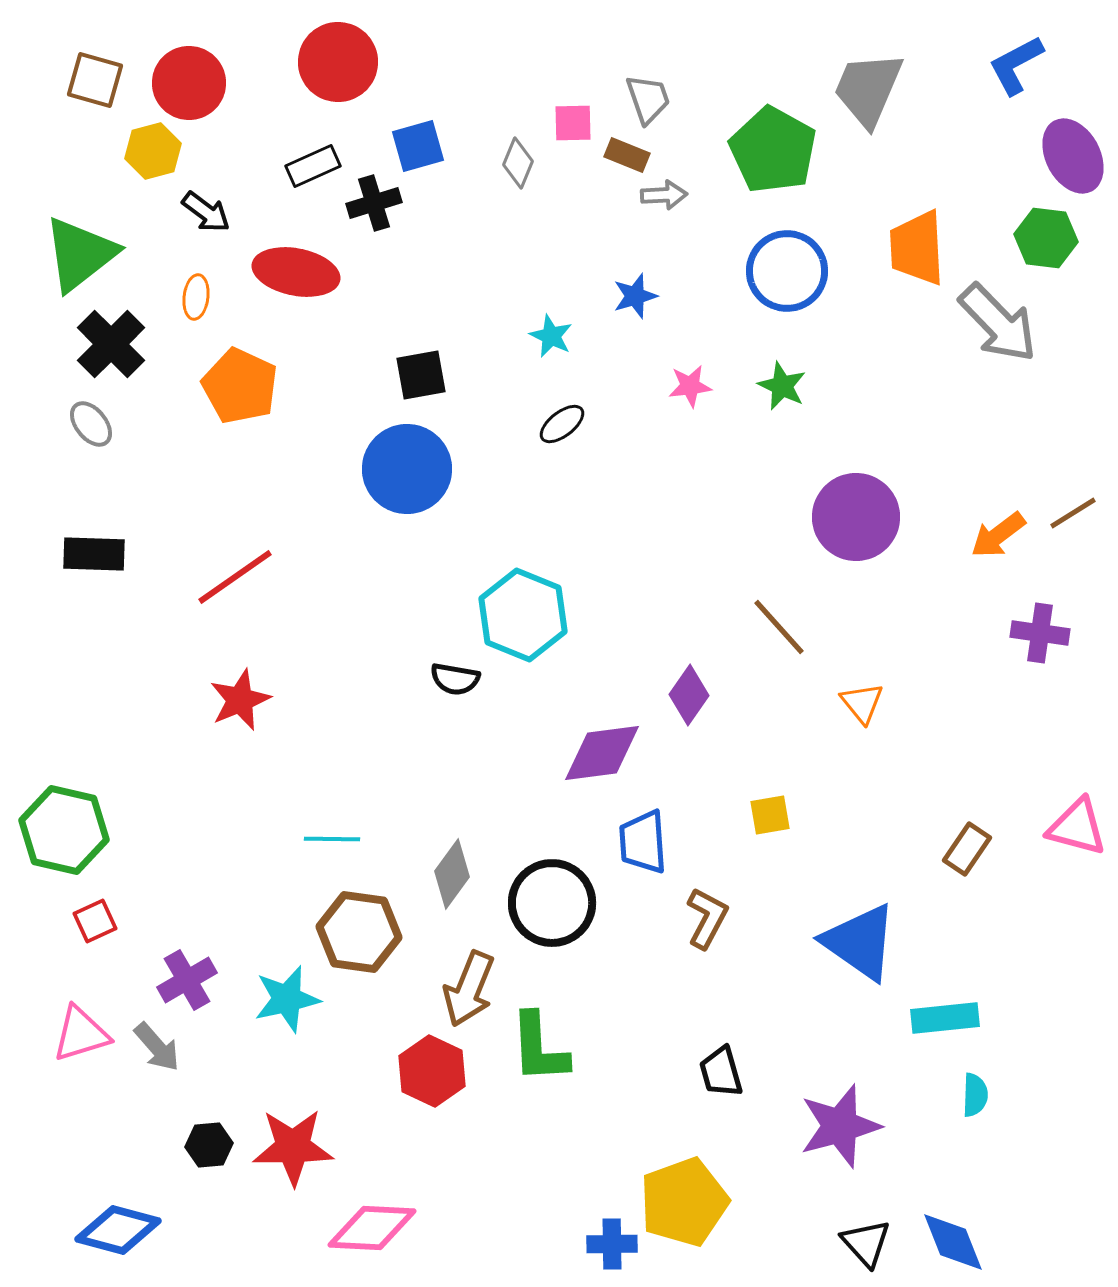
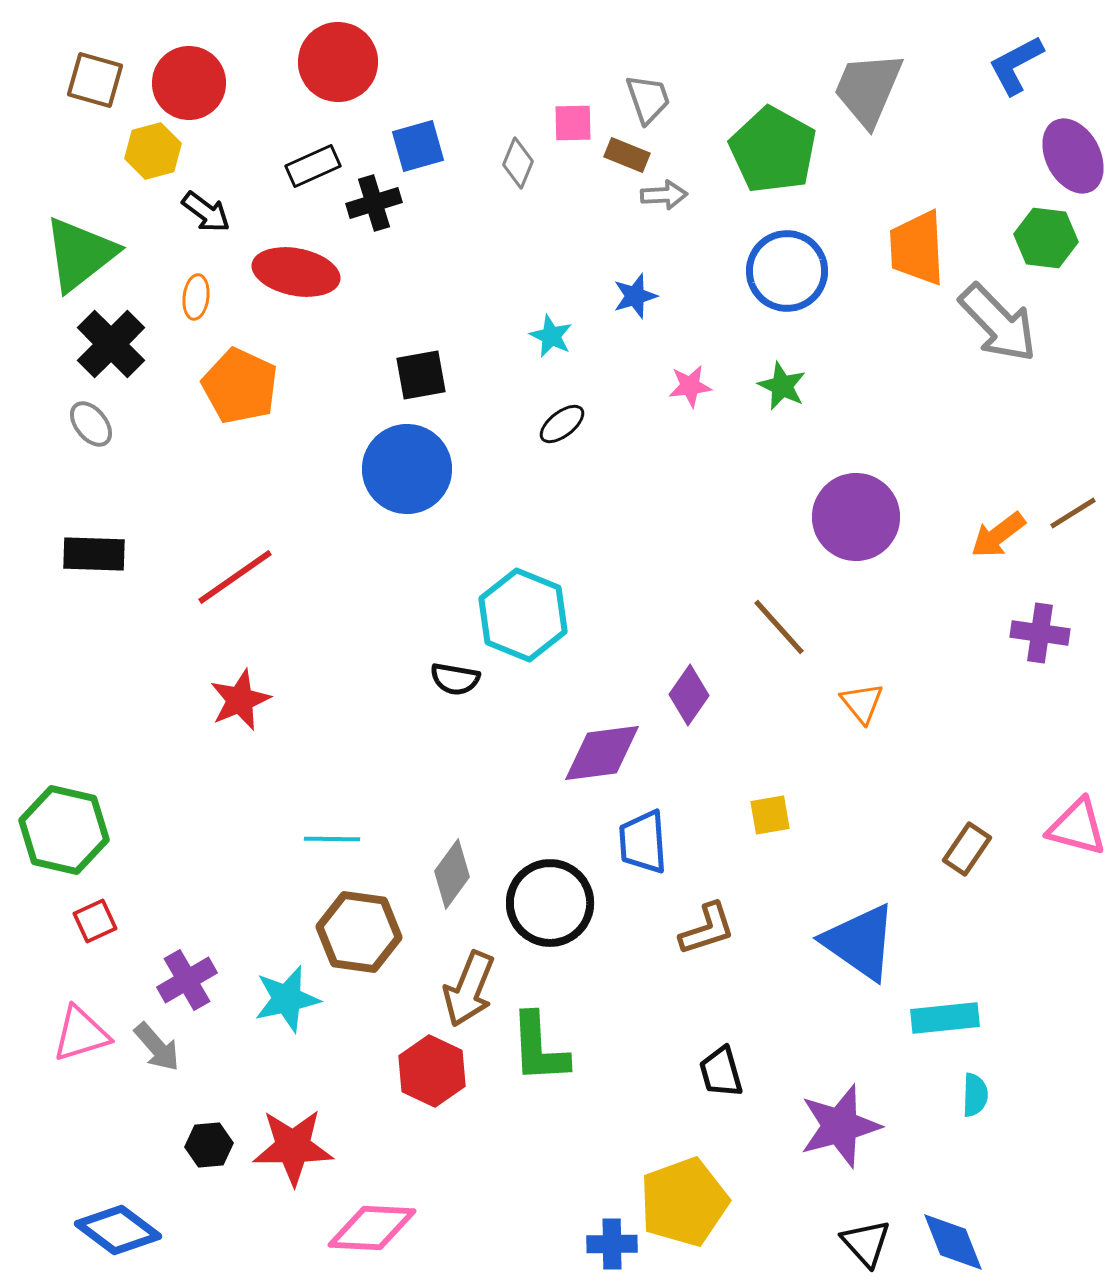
black circle at (552, 903): moved 2 px left
brown L-shape at (707, 918): moved 11 px down; rotated 44 degrees clockwise
blue diamond at (118, 1230): rotated 22 degrees clockwise
